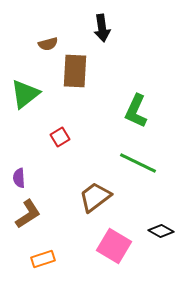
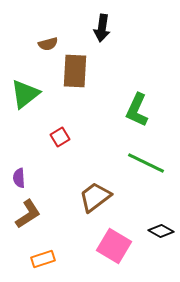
black arrow: rotated 16 degrees clockwise
green L-shape: moved 1 px right, 1 px up
green line: moved 8 px right
